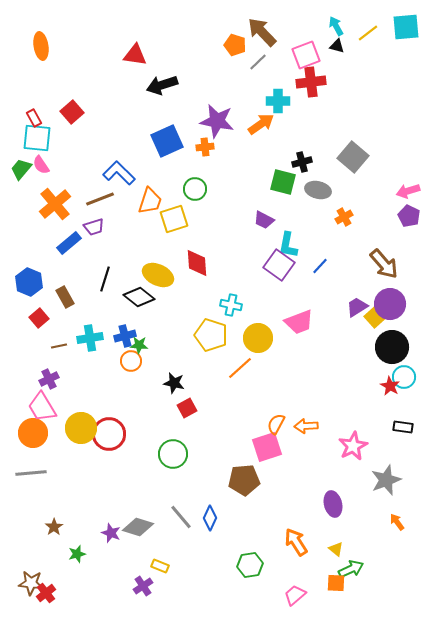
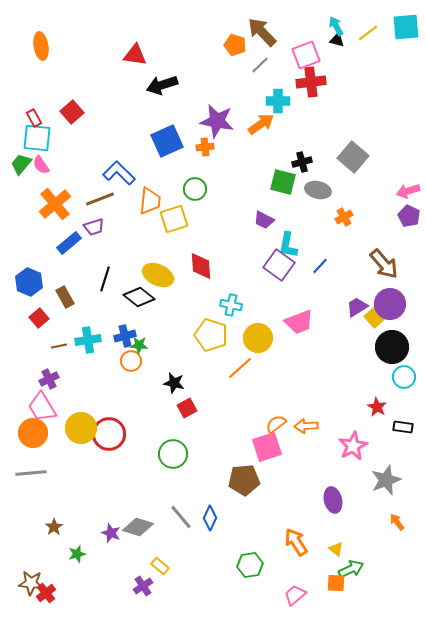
black triangle at (337, 46): moved 6 px up
gray line at (258, 62): moved 2 px right, 3 px down
green trapezoid at (21, 169): moved 5 px up
orange trapezoid at (150, 201): rotated 12 degrees counterclockwise
red diamond at (197, 263): moved 4 px right, 3 px down
cyan cross at (90, 338): moved 2 px left, 2 px down
red star at (390, 386): moved 13 px left, 21 px down
orange semicircle at (276, 424): rotated 25 degrees clockwise
purple ellipse at (333, 504): moved 4 px up
yellow rectangle at (160, 566): rotated 18 degrees clockwise
